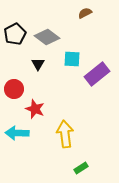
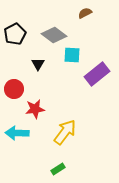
gray diamond: moved 7 px right, 2 px up
cyan square: moved 4 px up
red star: rotated 30 degrees counterclockwise
yellow arrow: moved 2 px up; rotated 44 degrees clockwise
green rectangle: moved 23 px left, 1 px down
